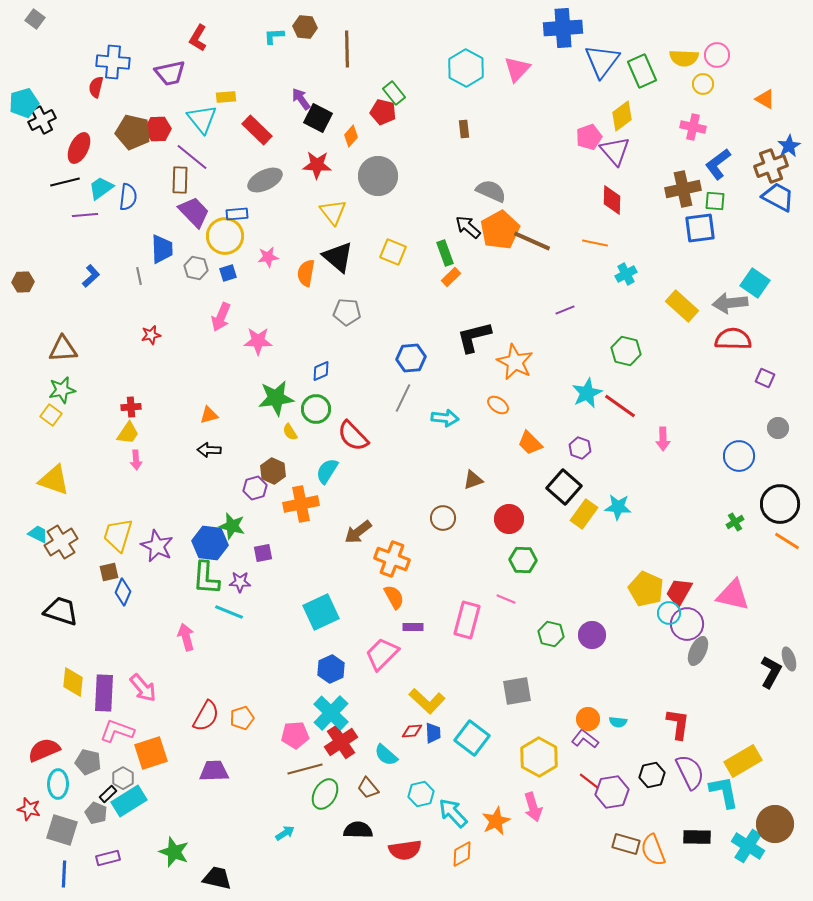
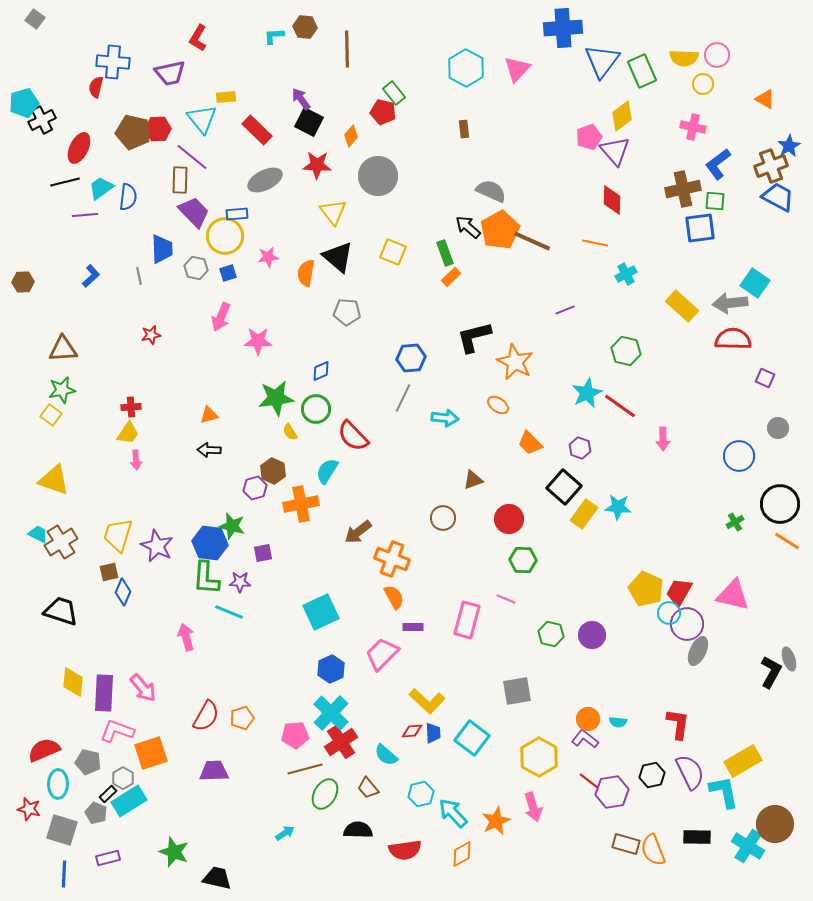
black square at (318, 118): moved 9 px left, 4 px down
